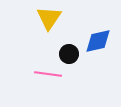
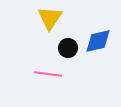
yellow triangle: moved 1 px right
black circle: moved 1 px left, 6 px up
